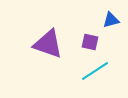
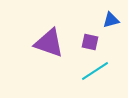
purple triangle: moved 1 px right, 1 px up
